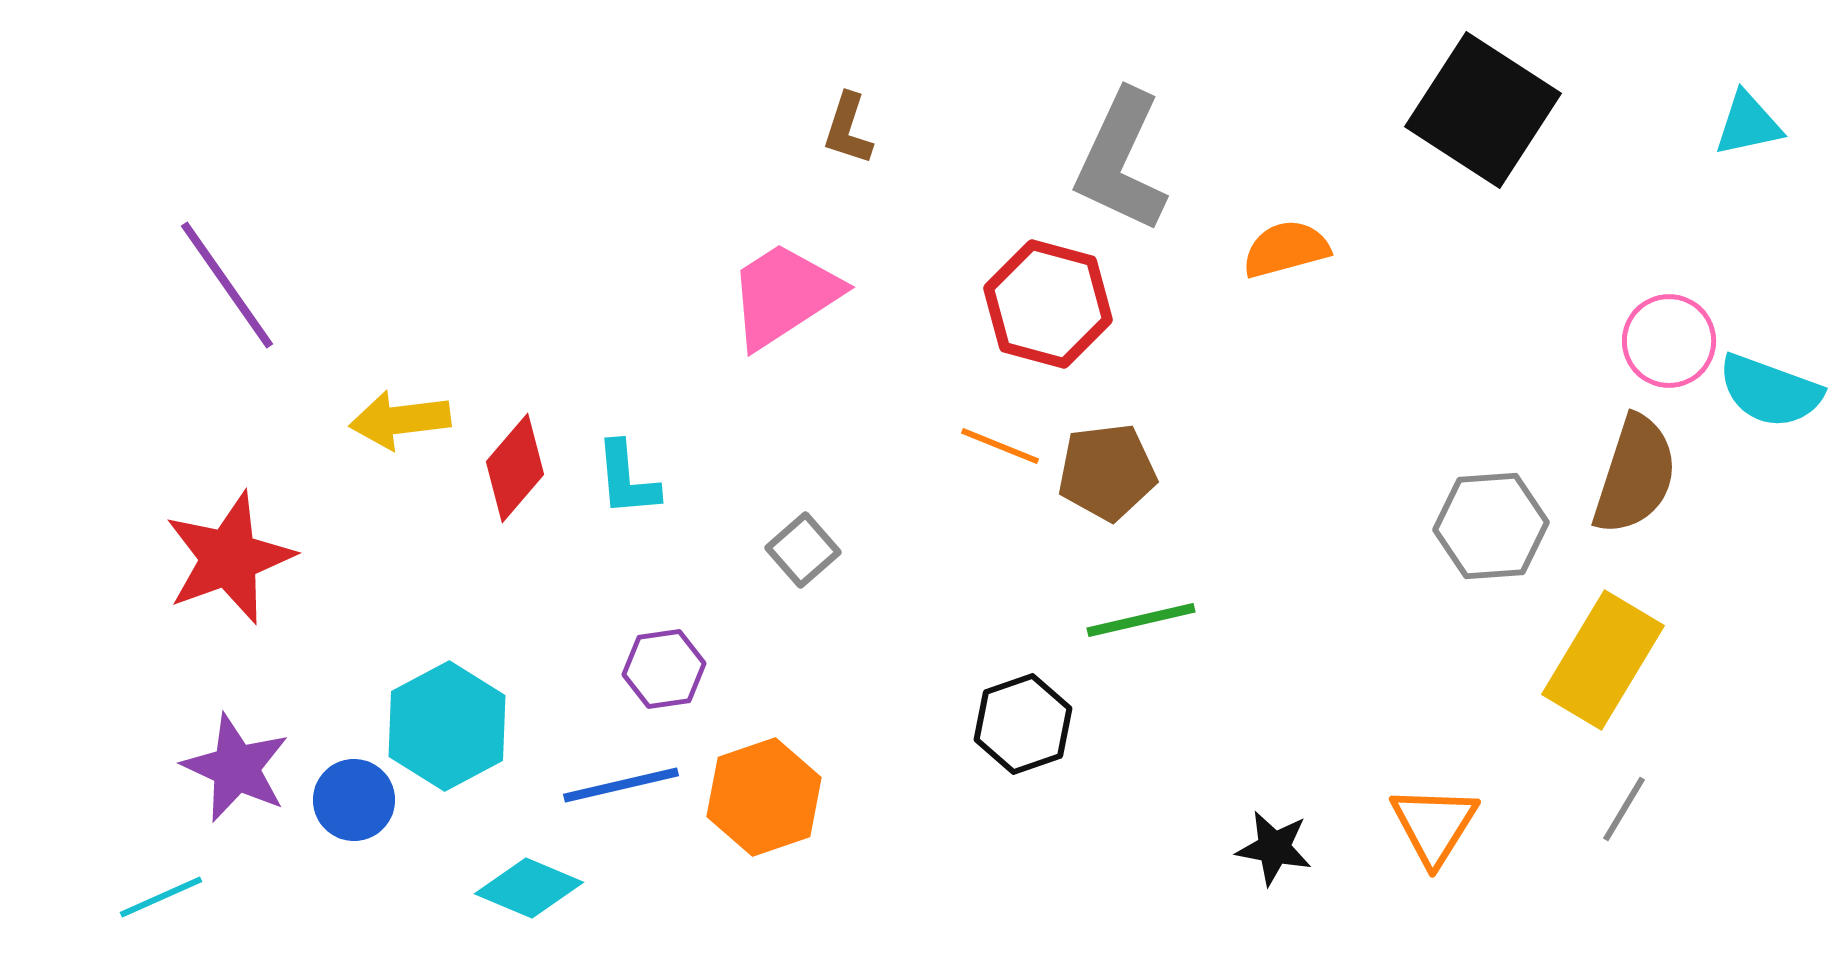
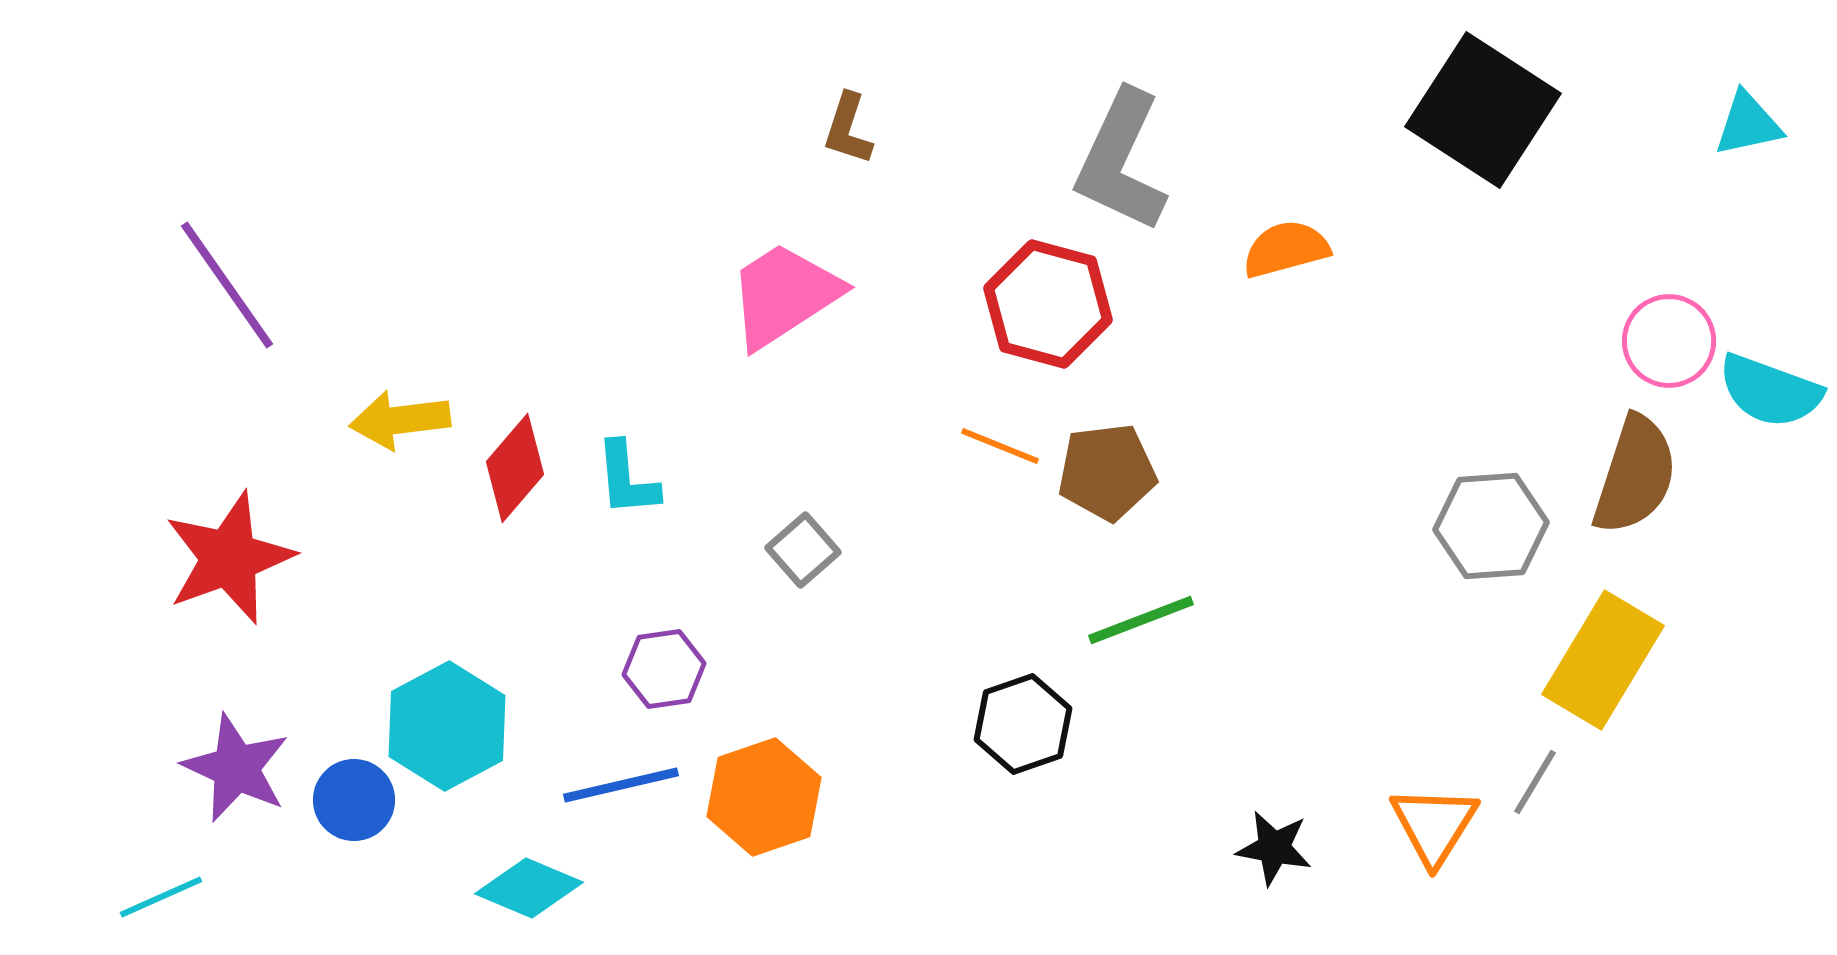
green line: rotated 8 degrees counterclockwise
gray line: moved 89 px left, 27 px up
